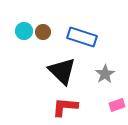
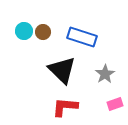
black triangle: moved 1 px up
pink rectangle: moved 2 px left, 1 px up
